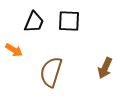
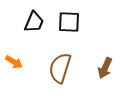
black square: moved 1 px down
orange arrow: moved 12 px down
brown semicircle: moved 9 px right, 4 px up
